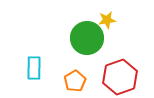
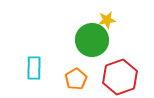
green circle: moved 5 px right, 2 px down
orange pentagon: moved 1 px right, 2 px up
